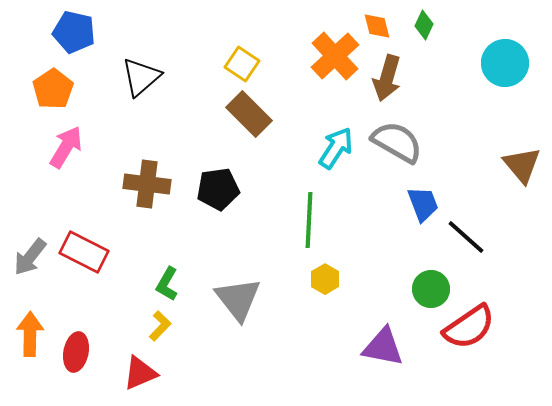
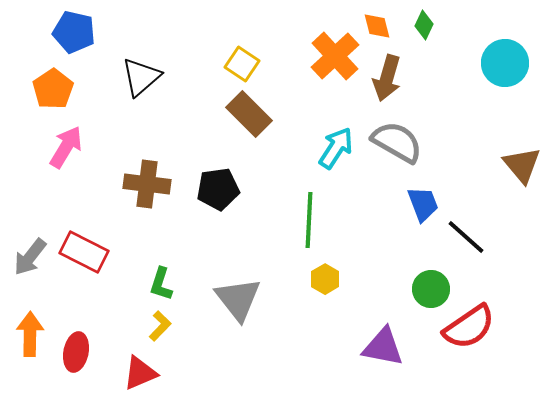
green L-shape: moved 6 px left; rotated 12 degrees counterclockwise
